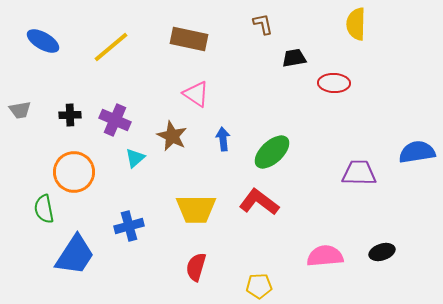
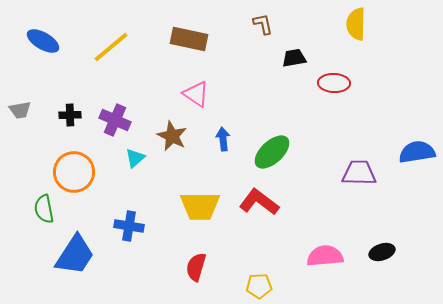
yellow trapezoid: moved 4 px right, 3 px up
blue cross: rotated 24 degrees clockwise
